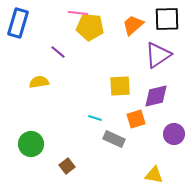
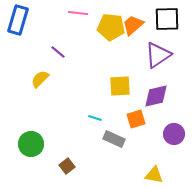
blue rectangle: moved 3 px up
yellow pentagon: moved 21 px right
yellow semicircle: moved 1 px right, 3 px up; rotated 36 degrees counterclockwise
